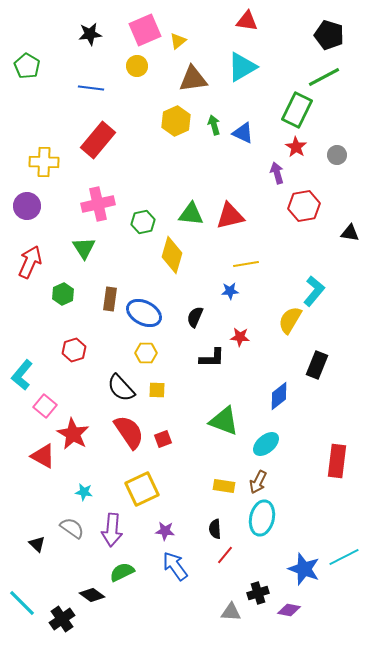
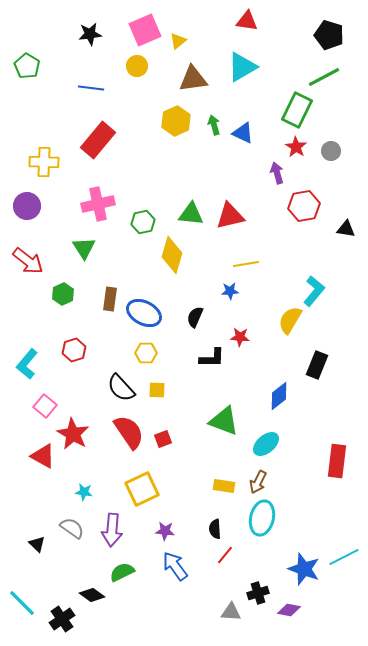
gray circle at (337, 155): moved 6 px left, 4 px up
black triangle at (350, 233): moved 4 px left, 4 px up
red arrow at (30, 262): moved 2 px left, 1 px up; rotated 104 degrees clockwise
cyan L-shape at (22, 375): moved 5 px right, 11 px up
